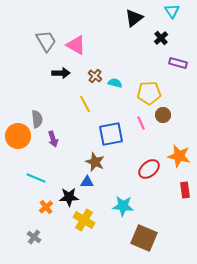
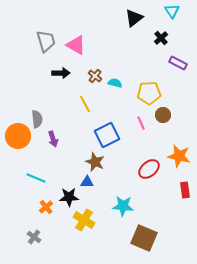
gray trapezoid: rotated 15 degrees clockwise
purple rectangle: rotated 12 degrees clockwise
blue square: moved 4 px left, 1 px down; rotated 15 degrees counterclockwise
